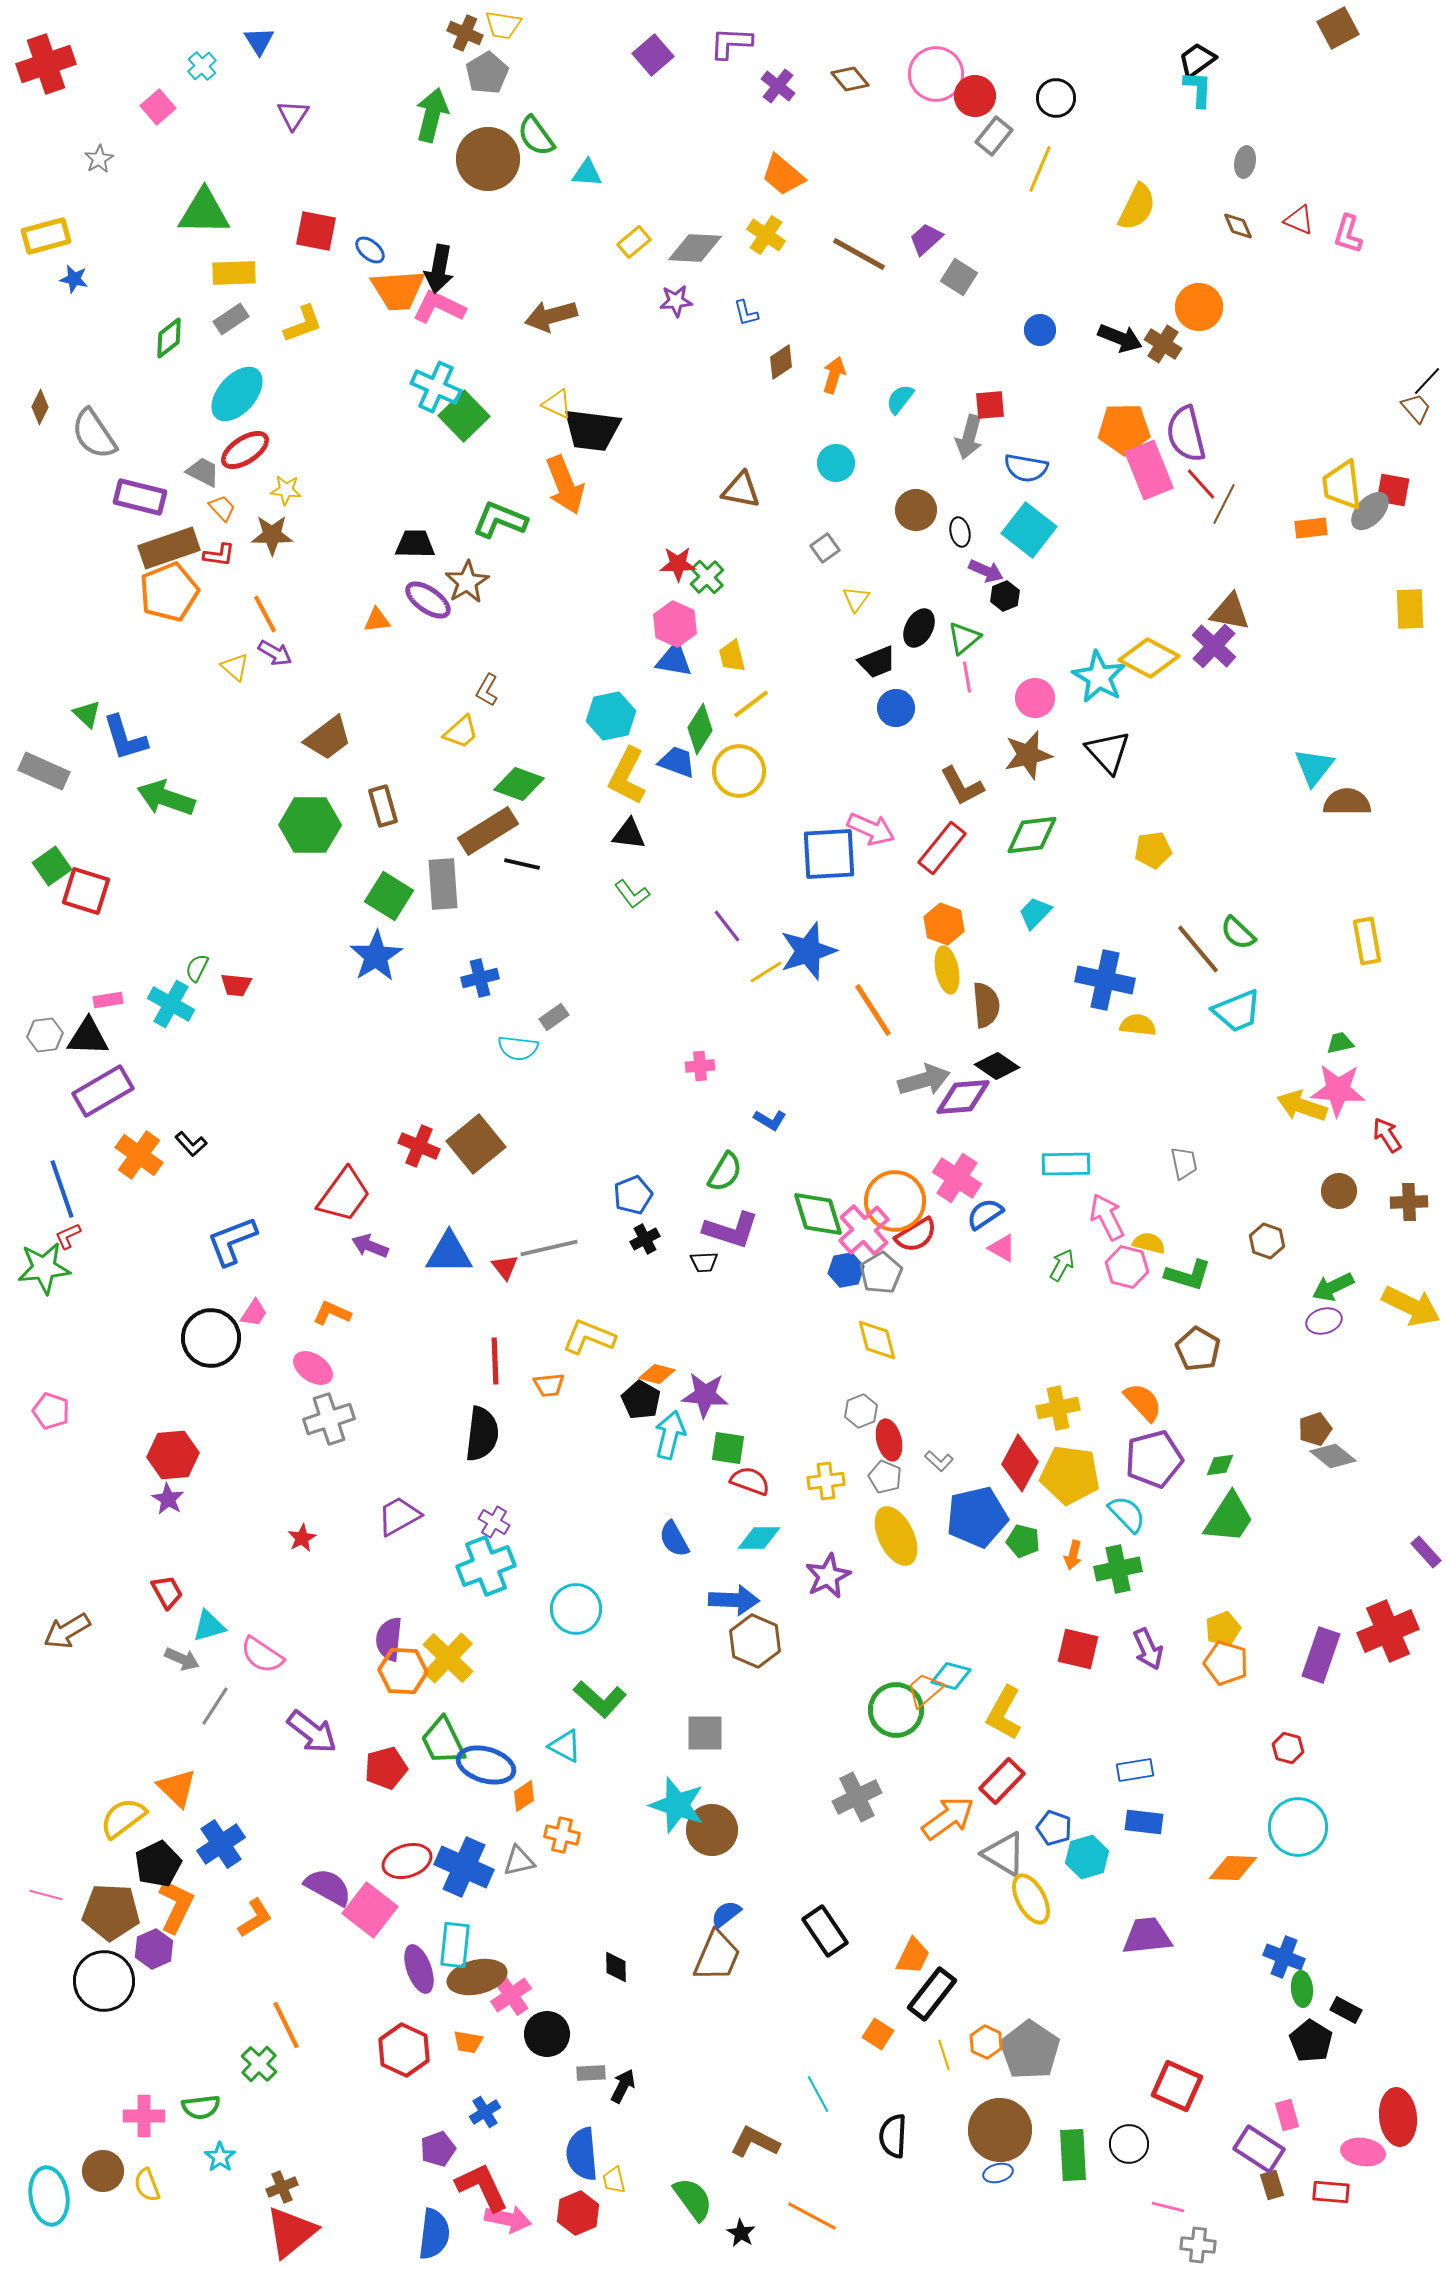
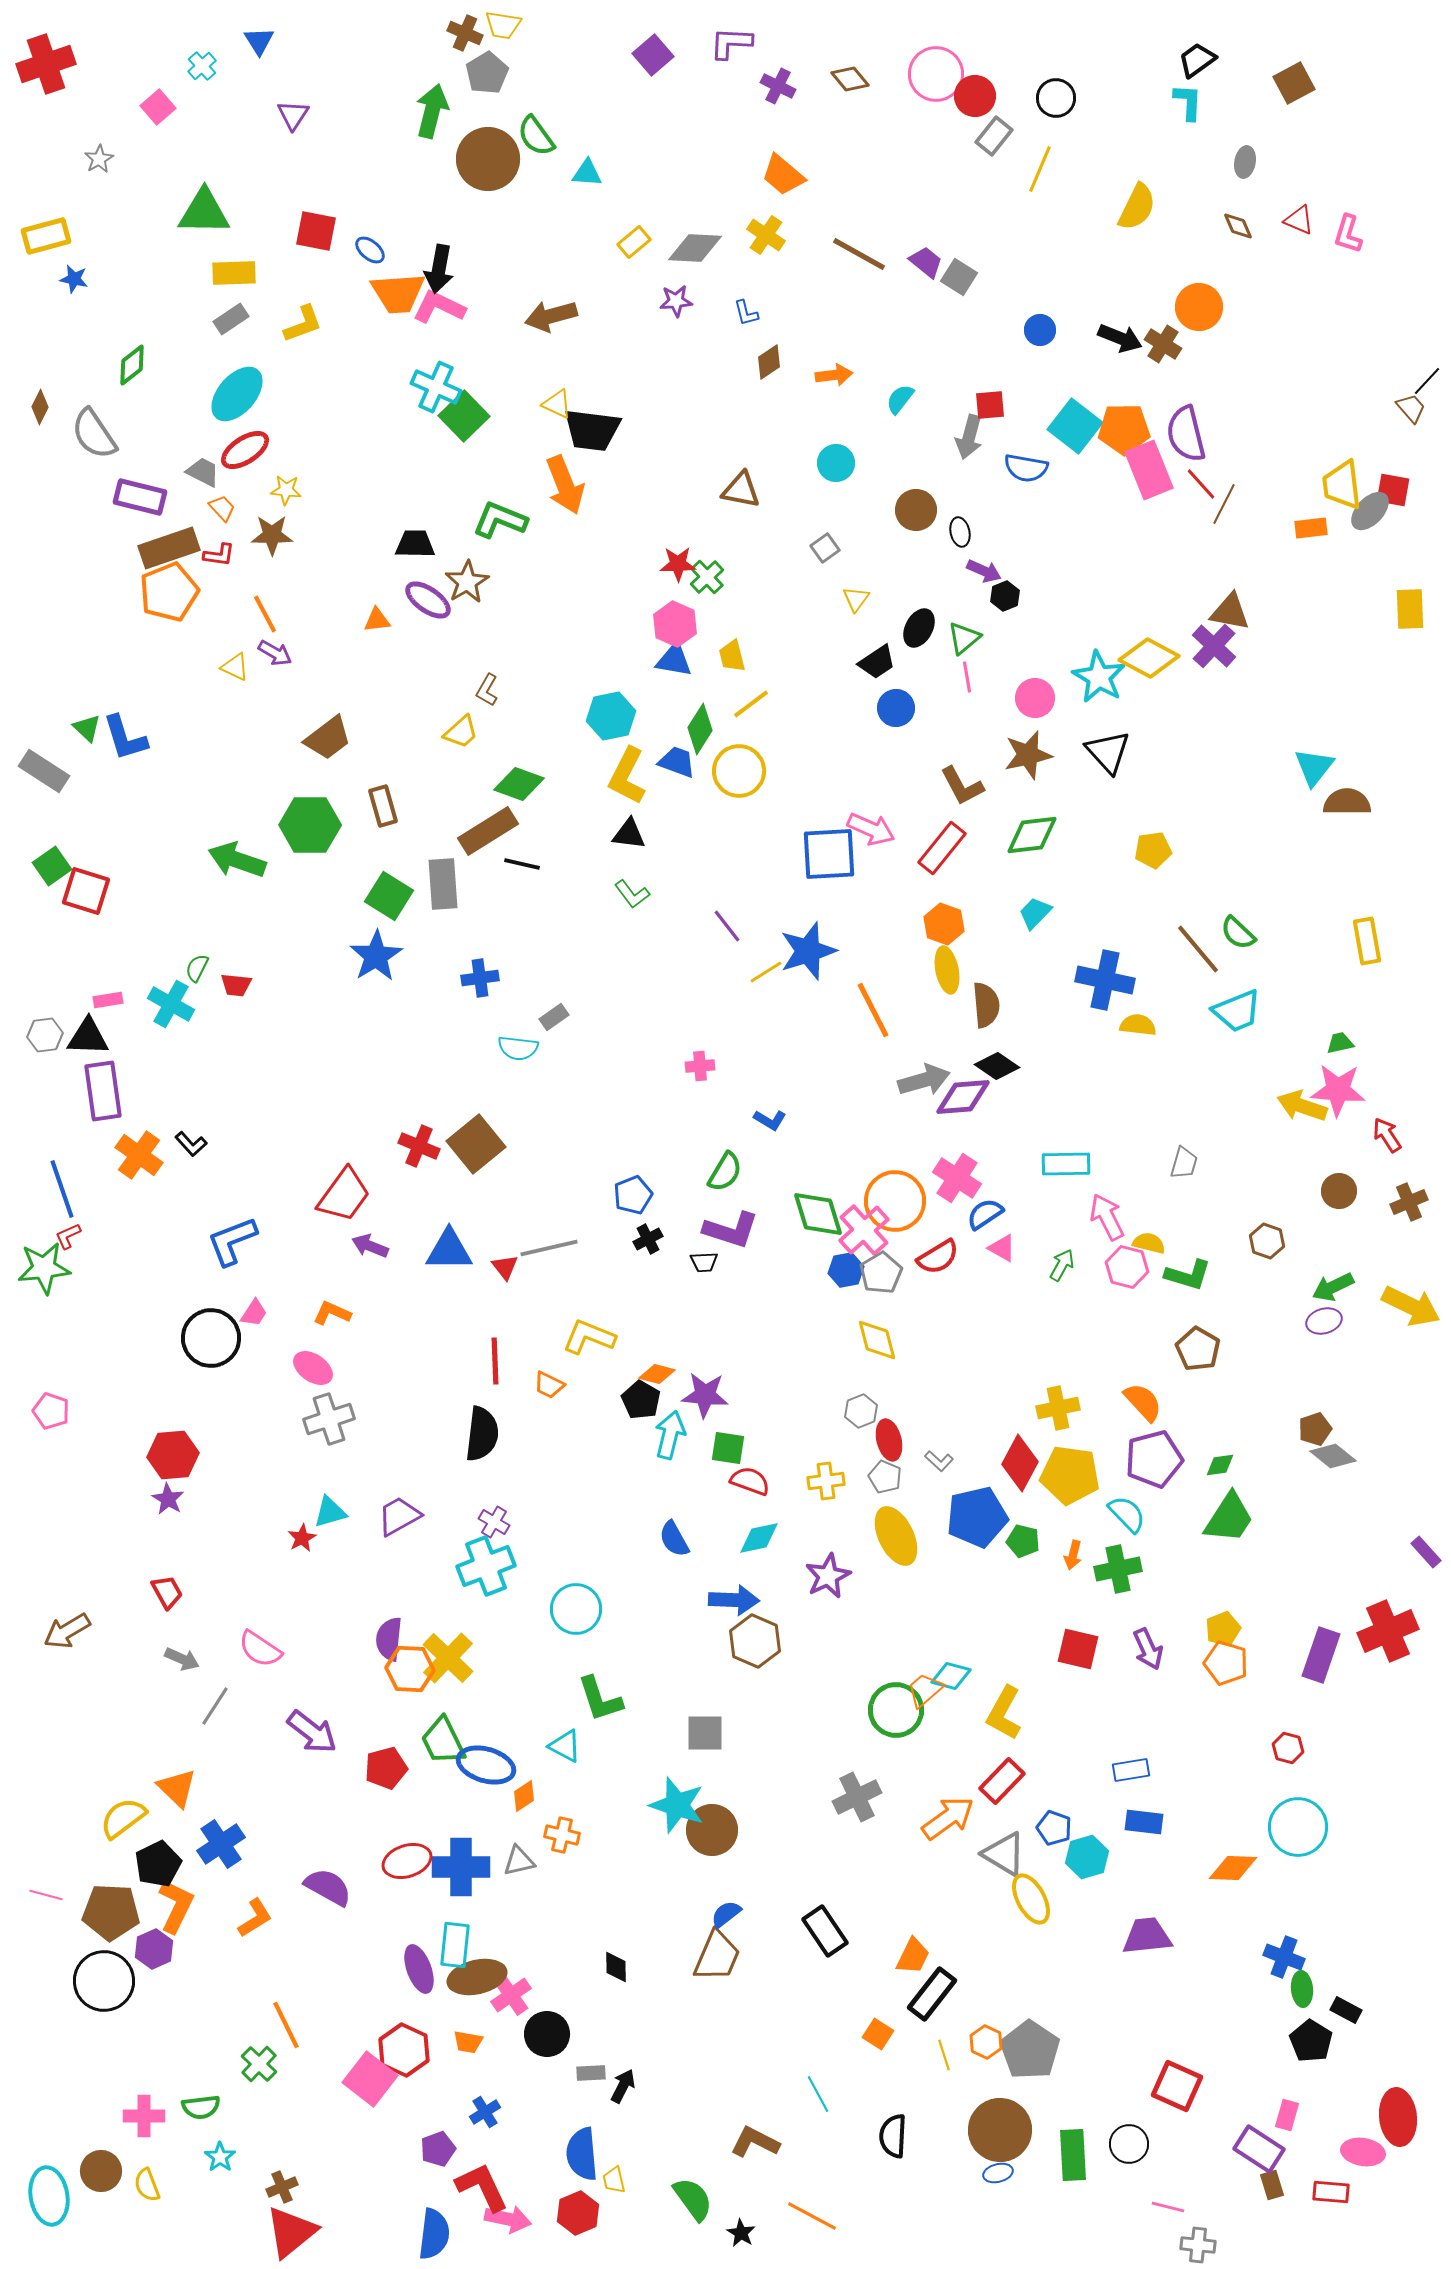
brown square at (1338, 28): moved 44 px left, 55 px down
purple cross at (778, 86): rotated 12 degrees counterclockwise
cyan L-shape at (1198, 89): moved 10 px left, 13 px down
green arrow at (432, 115): moved 4 px up
purple trapezoid at (926, 239): moved 23 px down; rotated 81 degrees clockwise
orange trapezoid at (398, 290): moved 3 px down
green diamond at (169, 338): moved 37 px left, 27 px down
brown diamond at (781, 362): moved 12 px left
orange arrow at (834, 375): rotated 66 degrees clockwise
brown trapezoid at (1416, 408): moved 5 px left
cyan square at (1029, 530): moved 46 px right, 104 px up
purple arrow at (986, 571): moved 2 px left
black trapezoid at (877, 662): rotated 12 degrees counterclockwise
yellow triangle at (235, 667): rotated 16 degrees counterclockwise
green triangle at (87, 714): moved 14 px down
gray rectangle at (44, 771): rotated 9 degrees clockwise
green arrow at (166, 798): moved 71 px right, 62 px down
blue cross at (480, 978): rotated 6 degrees clockwise
orange line at (873, 1010): rotated 6 degrees clockwise
purple rectangle at (103, 1091): rotated 68 degrees counterclockwise
gray trapezoid at (1184, 1163): rotated 28 degrees clockwise
brown cross at (1409, 1202): rotated 21 degrees counterclockwise
red semicircle at (916, 1235): moved 22 px right, 22 px down
black cross at (645, 1239): moved 3 px right
blue triangle at (449, 1253): moved 3 px up
orange trapezoid at (549, 1385): rotated 32 degrees clockwise
cyan diamond at (759, 1538): rotated 12 degrees counterclockwise
cyan triangle at (209, 1626): moved 121 px right, 114 px up
pink semicircle at (262, 1655): moved 2 px left, 6 px up
orange hexagon at (403, 1671): moved 7 px right, 2 px up
green L-shape at (600, 1699): rotated 30 degrees clockwise
blue rectangle at (1135, 1770): moved 4 px left
blue cross at (464, 1867): moved 3 px left; rotated 24 degrees counterclockwise
pink square at (370, 1910): moved 169 px down
pink rectangle at (1287, 2115): rotated 32 degrees clockwise
brown circle at (103, 2171): moved 2 px left
